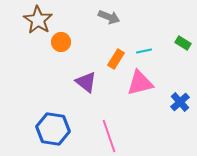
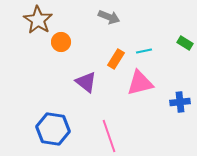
green rectangle: moved 2 px right
blue cross: rotated 36 degrees clockwise
